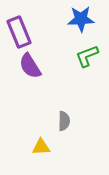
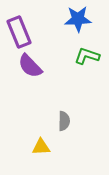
blue star: moved 3 px left
green L-shape: rotated 40 degrees clockwise
purple semicircle: rotated 12 degrees counterclockwise
